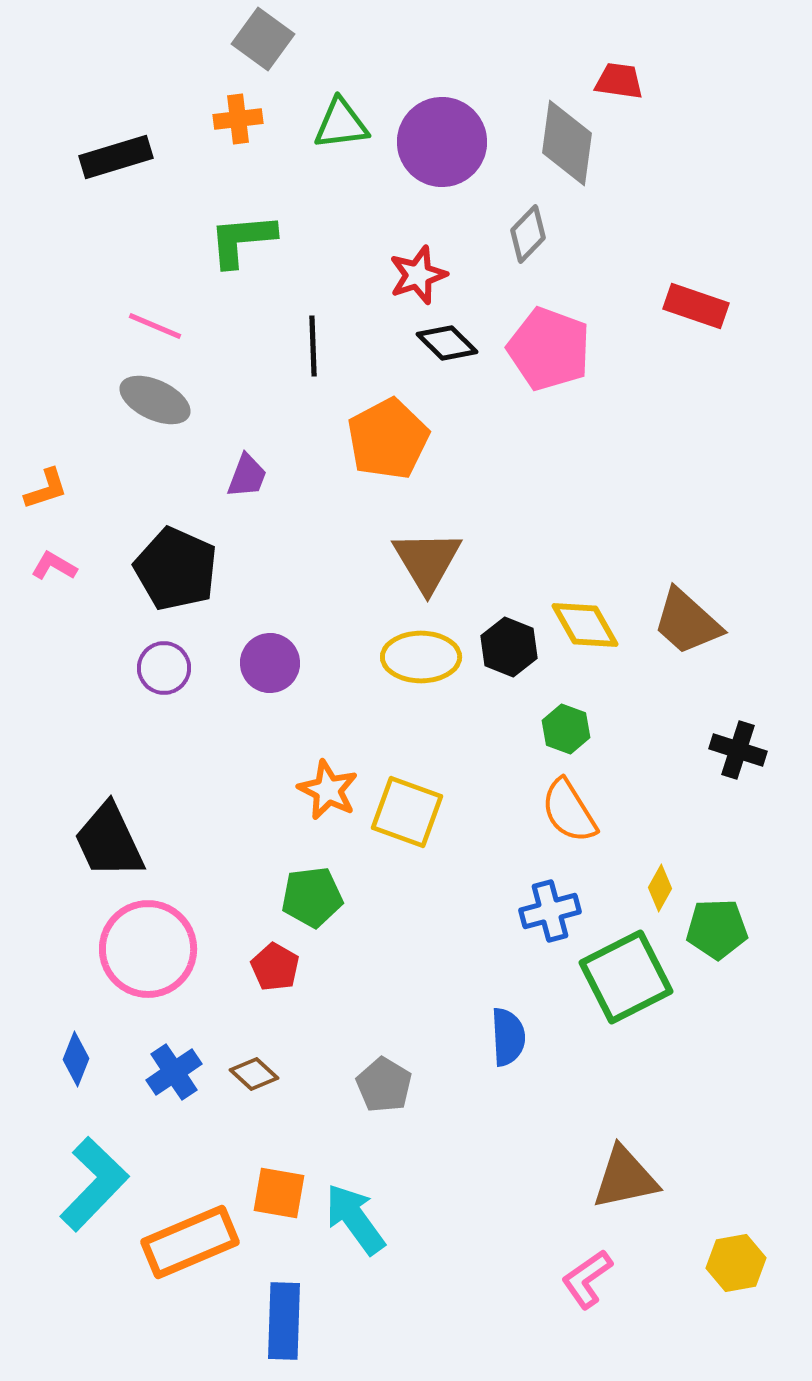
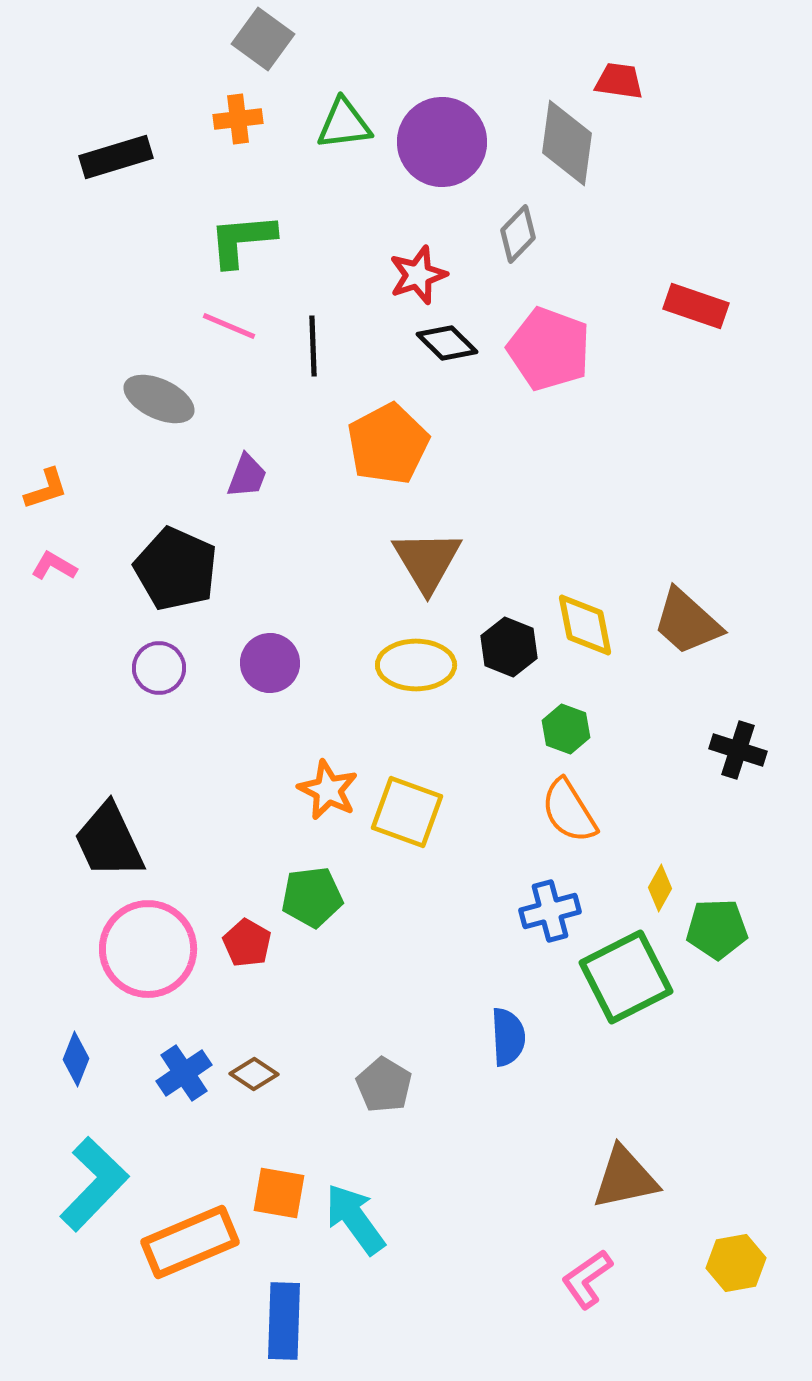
green triangle at (341, 124): moved 3 px right
gray diamond at (528, 234): moved 10 px left
pink line at (155, 326): moved 74 px right
gray ellipse at (155, 400): moved 4 px right, 1 px up
orange pentagon at (388, 439): moved 5 px down
yellow diamond at (585, 625): rotated 18 degrees clockwise
yellow ellipse at (421, 657): moved 5 px left, 8 px down
purple circle at (164, 668): moved 5 px left
red pentagon at (275, 967): moved 28 px left, 24 px up
blue cross at (174, 1072): moved 10 px right, 1 px down
brown diamond at (254, 1074): rotated 9 degrees counterclockwise
